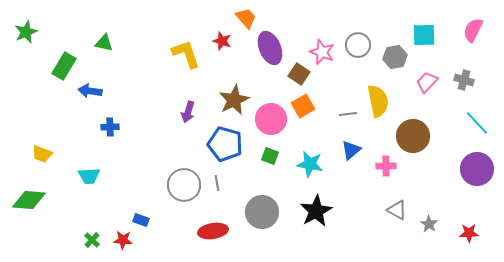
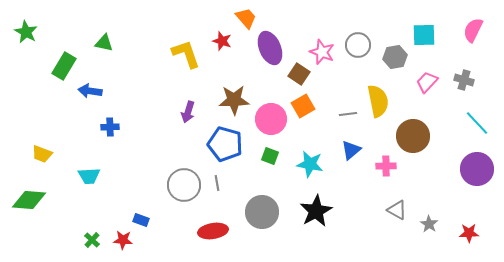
green star at (26, 32): rotated 20 degrees counterclockwise
brown star at (234, 100): rotated 24 degrees clockwise
